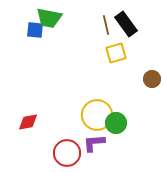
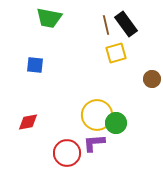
blue square: moved 35 px down
